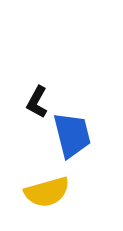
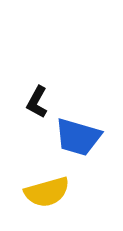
blue trapezoid: moved 6 px right, 2 px down; rotated 120 degrees clockwise
